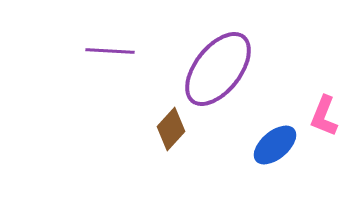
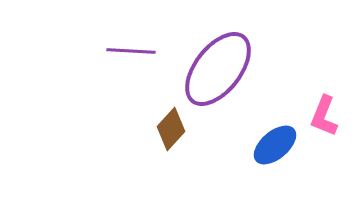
purple line: moved 21 px right
